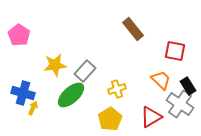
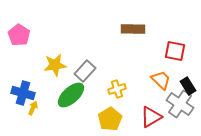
brown rectangle: rotated 50 degrees counterclockwise
